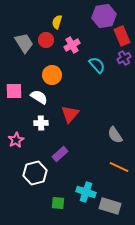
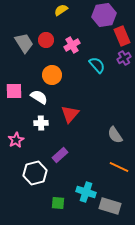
purple hexagon: moved 1 px up
yellow semicircle: moved 4 px right, 12 px up; rotated 40 degrees clockwise
purple rectangle: moved 1 px down
